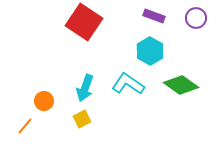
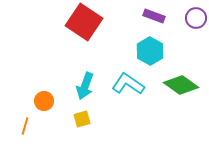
cyan arrow: moved 2 px up
yellow square: rotated 12 degrees clockwise
orange line: rotated 24 degrees counterclockwise
